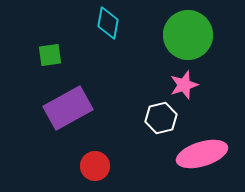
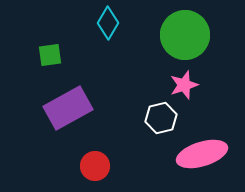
cyan diamond: rotated 20 degrees clockwise
green circle: moved 3 px left
